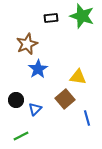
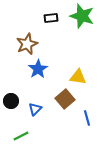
black circle: moved 5 px left, 1 px down
